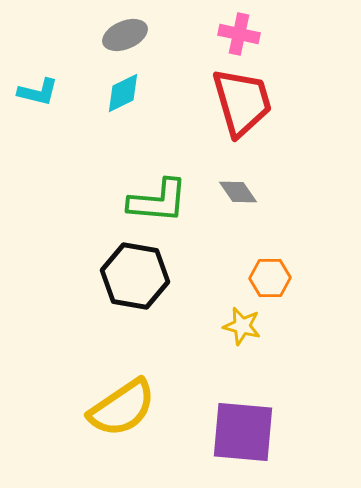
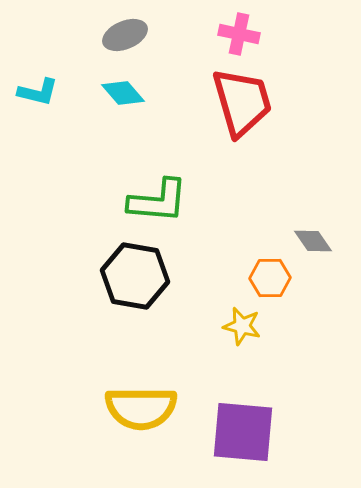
cyan diamond: rotated 75 degrees clockwise
gray diamond: moved 75 px right, 49 px down
yellow semicircle: moved 19 px right; rotated 34 degrees clockwise
